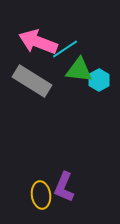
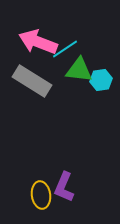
cyan hexagon: moved 2 px right; rotated 20 degrees clockwise
